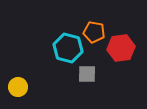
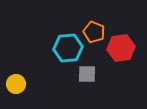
orange pentagon: rotated 10 degrees clockwise
cyan hexagon: rotated 20 degrees counterclockwise
yellow circle: moved 2 px left, 3 px up
